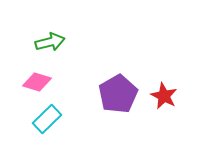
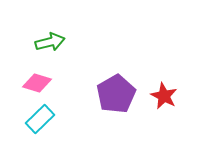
pink diamond: moved 1 px down
purple pentagon: moved 2 px left
cyan rectangle: moved 7 px left
